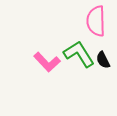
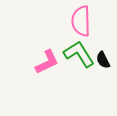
pink semicircle: moved 15 px left
pink L-shape: rotated 72 degrees counterclockwise
